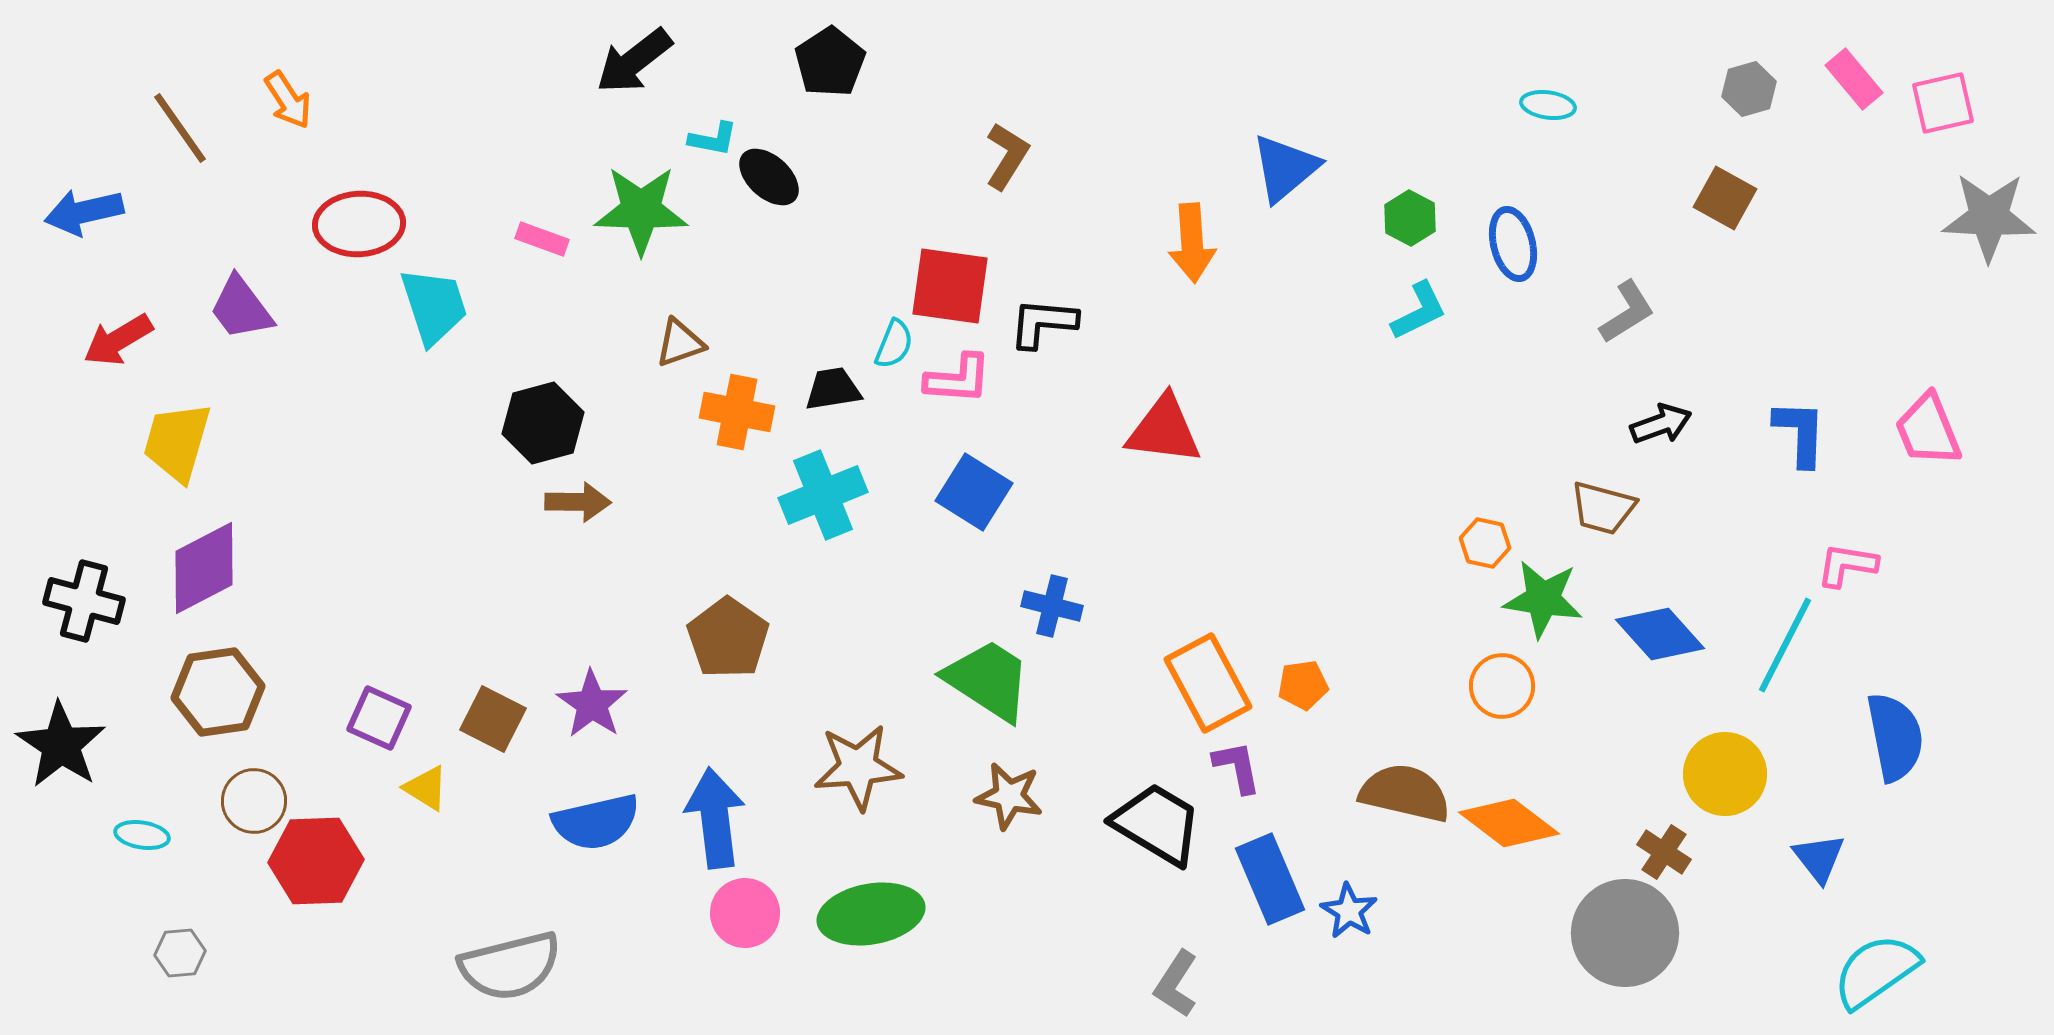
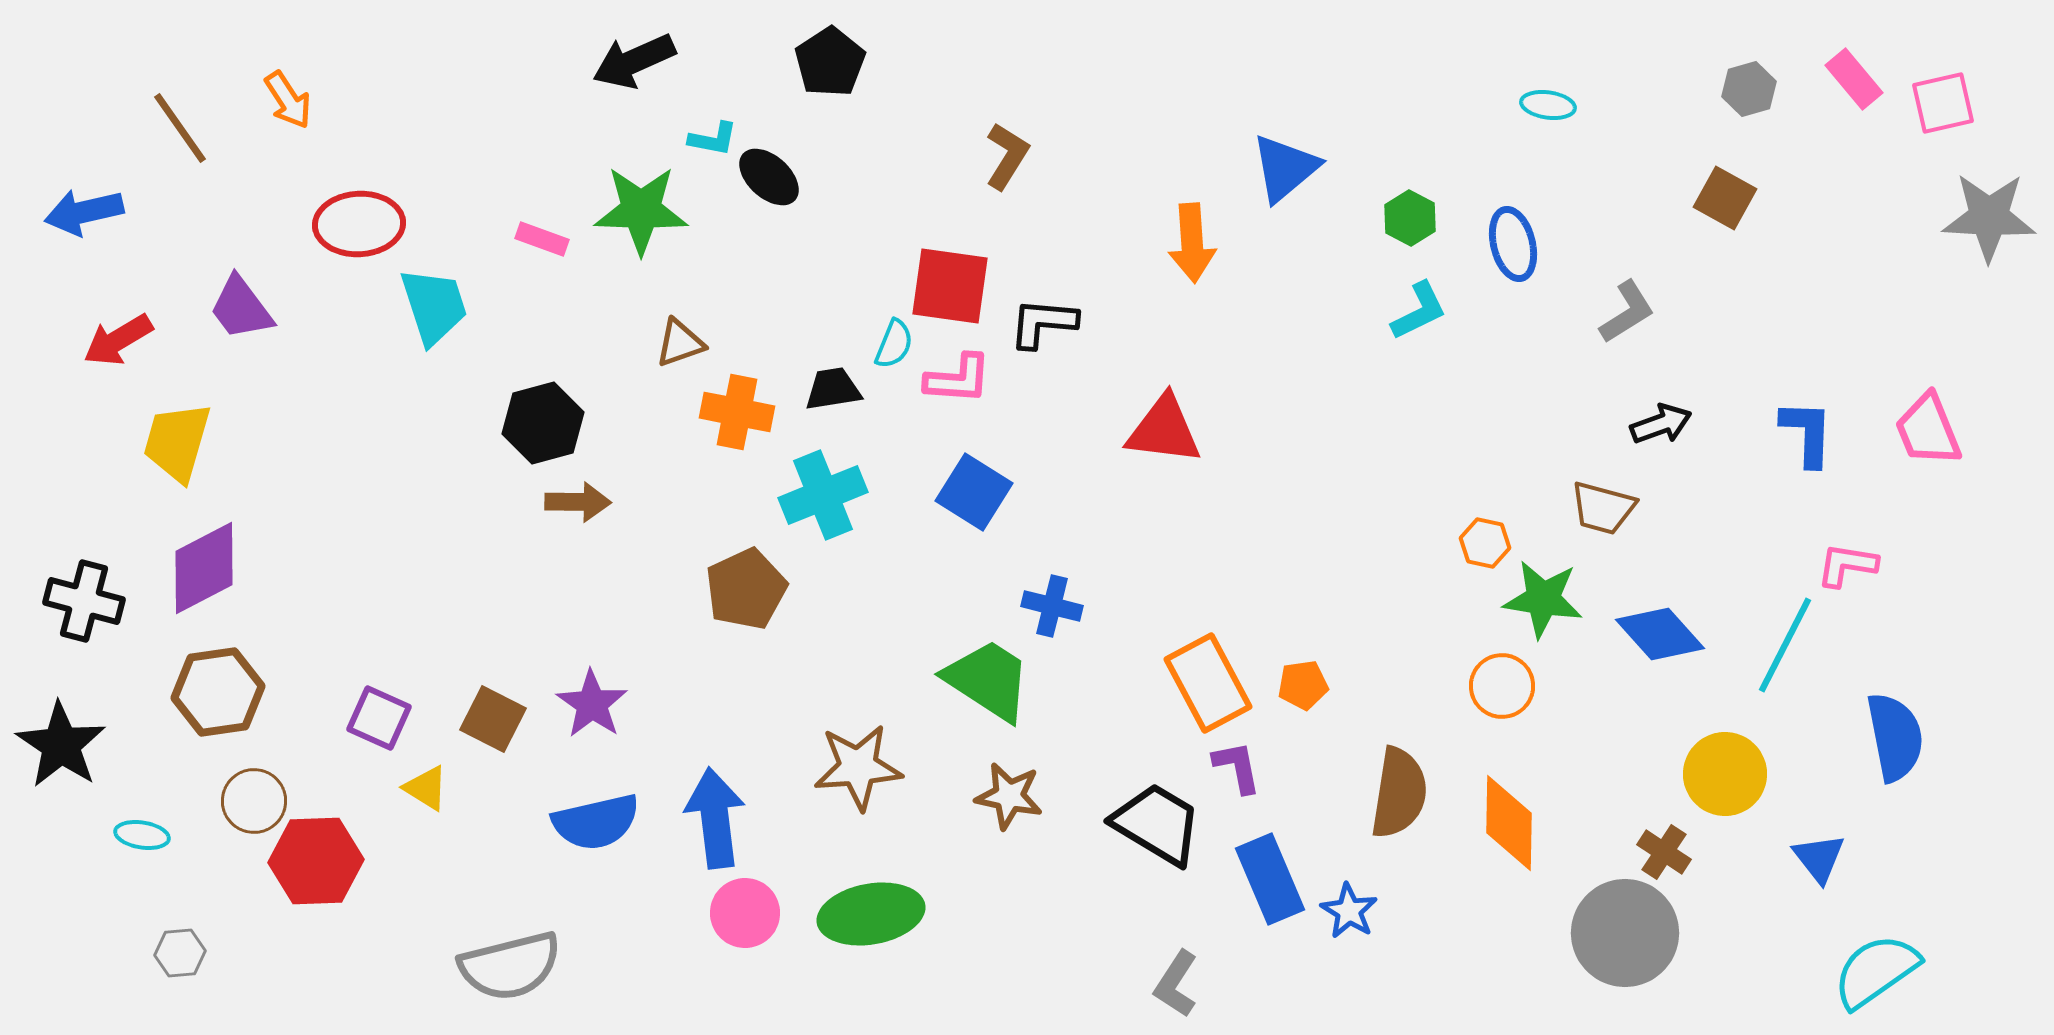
black arrow at (634, 61): rotated 14 degrees clockwise
blue L-shape at (1800, 433): moved 7 px right
brown pentagon at (728, 638): moved 18 px right, 49 px up; rotated 12 degrees clockwise
brown semicircle at (1405, 793): moved 6 px left; rotated 86 degrees clockwise
orange diamond at (1509, 823): rotated 54 degrees clockwise
